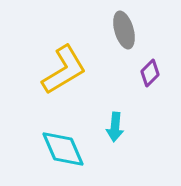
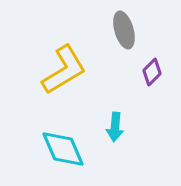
purple diamond: moved 2 px right, 1 px up
